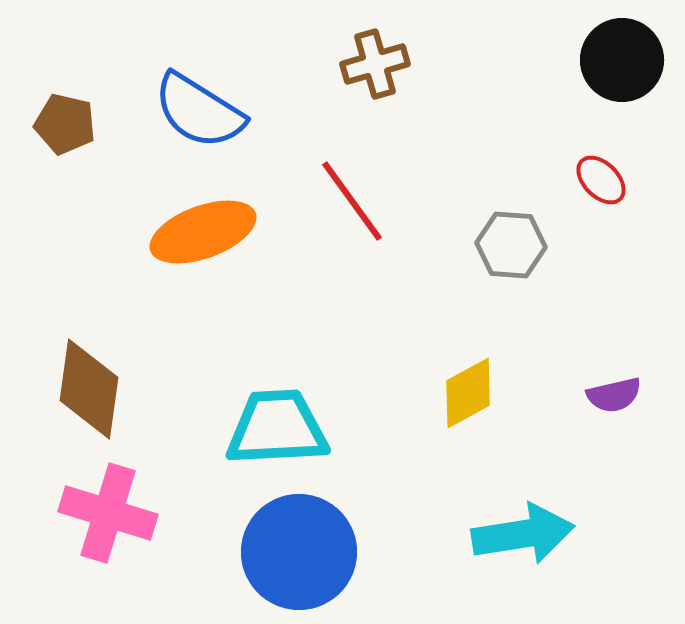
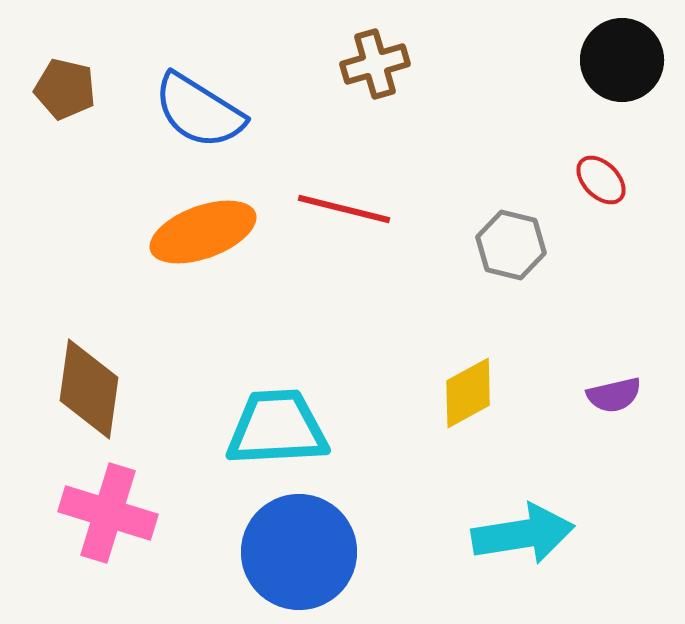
brown pentagon: moved 35 px up
red line: moved 8 px left, 8 px down; rotated 40 degrees counterclockwise
gray hexagon: rotated 10 degrees clockwise
